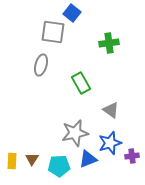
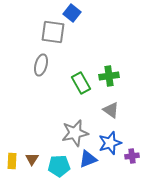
green cross: moved 33 px down
